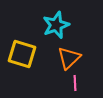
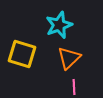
cyan star: moved 3 px right
pink line: moved 1 px left, 4 px down
